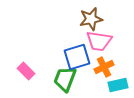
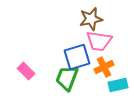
green trapezoid: moved 2 px right, 1 px up
